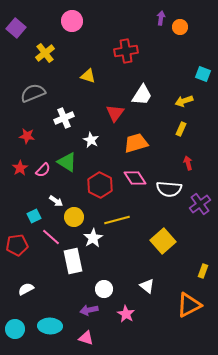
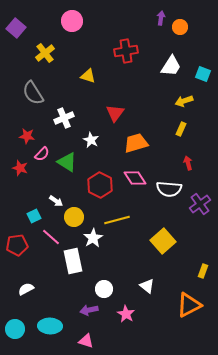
gray semicircle at (33, 93): rotated 100 degrees counterclockwise
white trapezoid at (142, 95): moved 29 px right, 29 px up
red star at (20, 168): rotated 21 degrees counterclockwise
pink semicircle at (43, 170): moved 1 px left, 16 px up
pink triangle at (86, 338): moved 3 px down
